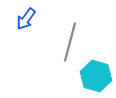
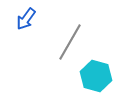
gray line: rotated 15 degrees clockwise
